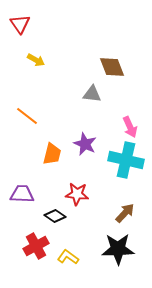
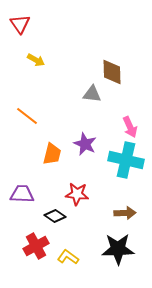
brown diamond: moved 5 px down; rotated 20 degrees clockwise
brown arrow: rotated 45 degrees clockwise
